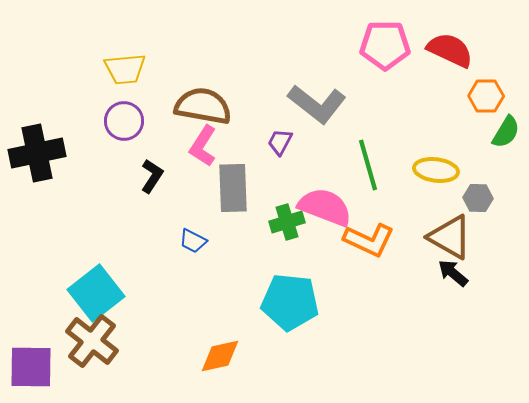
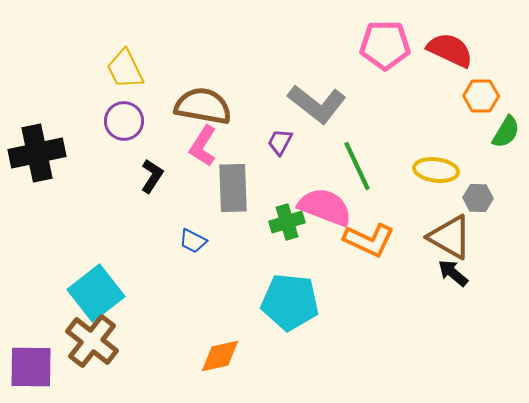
yellow trapezoid: rotated 69 degrees clockwise
orange hexagon: moved 5 px left
green line: moved 11 px left, 1 px down; rotated 9 degrees counterclockwise
